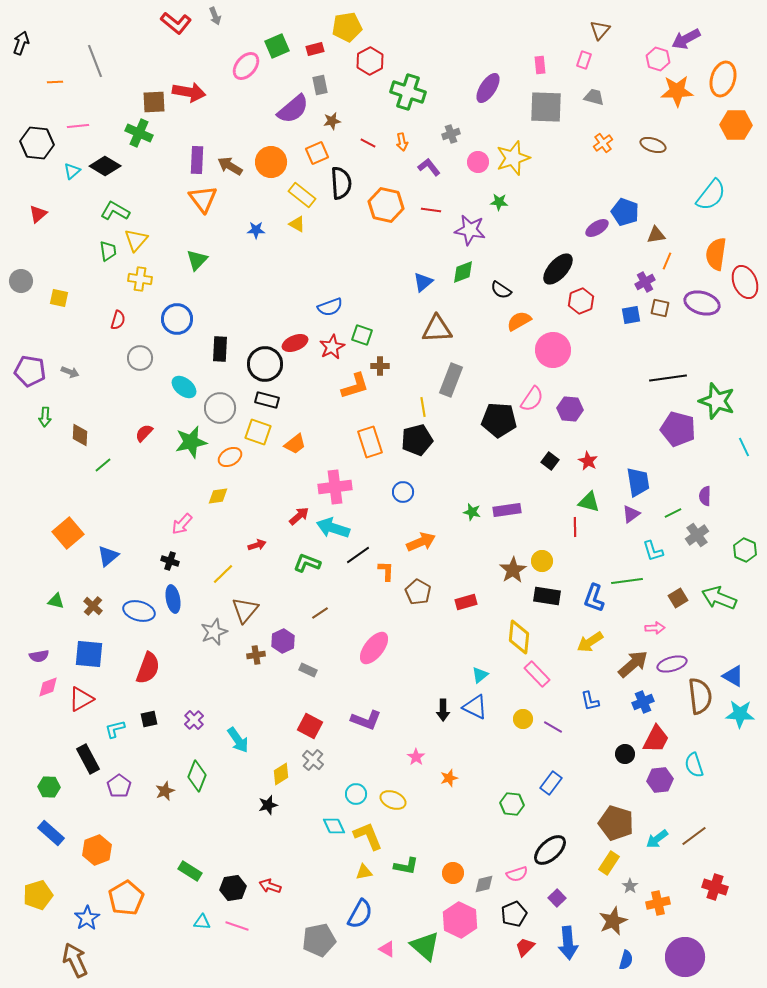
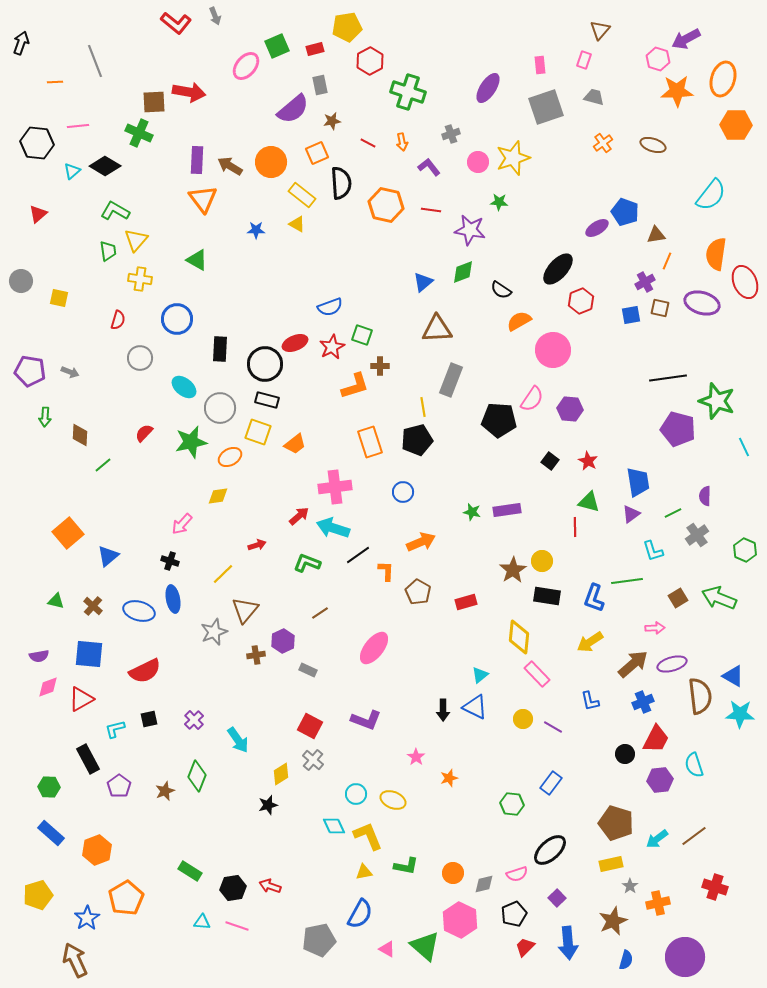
gray square at (546, 107): rotated 21 degrees counterclockwise
green triangle at (197, 260): rotated 45 degrees counterclockwise
red semicircle at (148, 668): moved 3 px left, 3 px down; rotated 44 degrees clockwise
yellow rectangle at (609, 863): moved 2 px right, 1 px down; rotated 45 degrees clockwise
